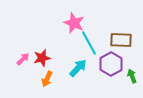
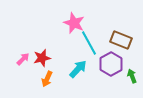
brown rectangle: rotated 20 degrees clockwise
cyan arrow: moved 1 px down
